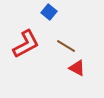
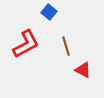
brown line: rotated 42 degrees clockwise
red triangle: moved 6 px right, 2 px down
